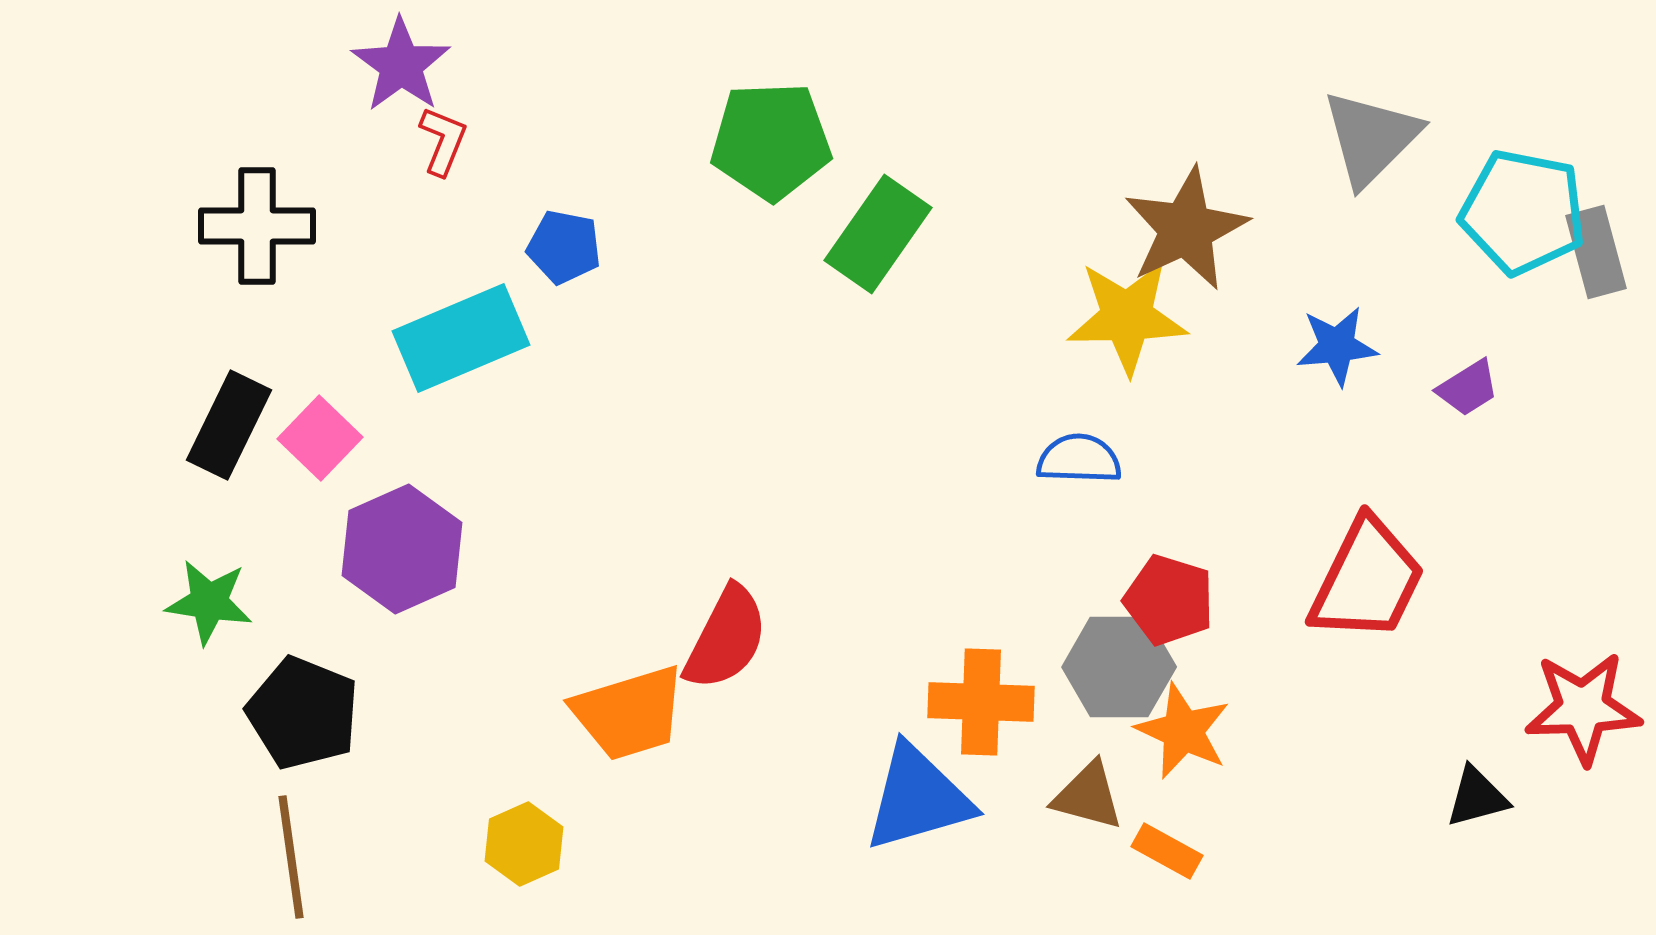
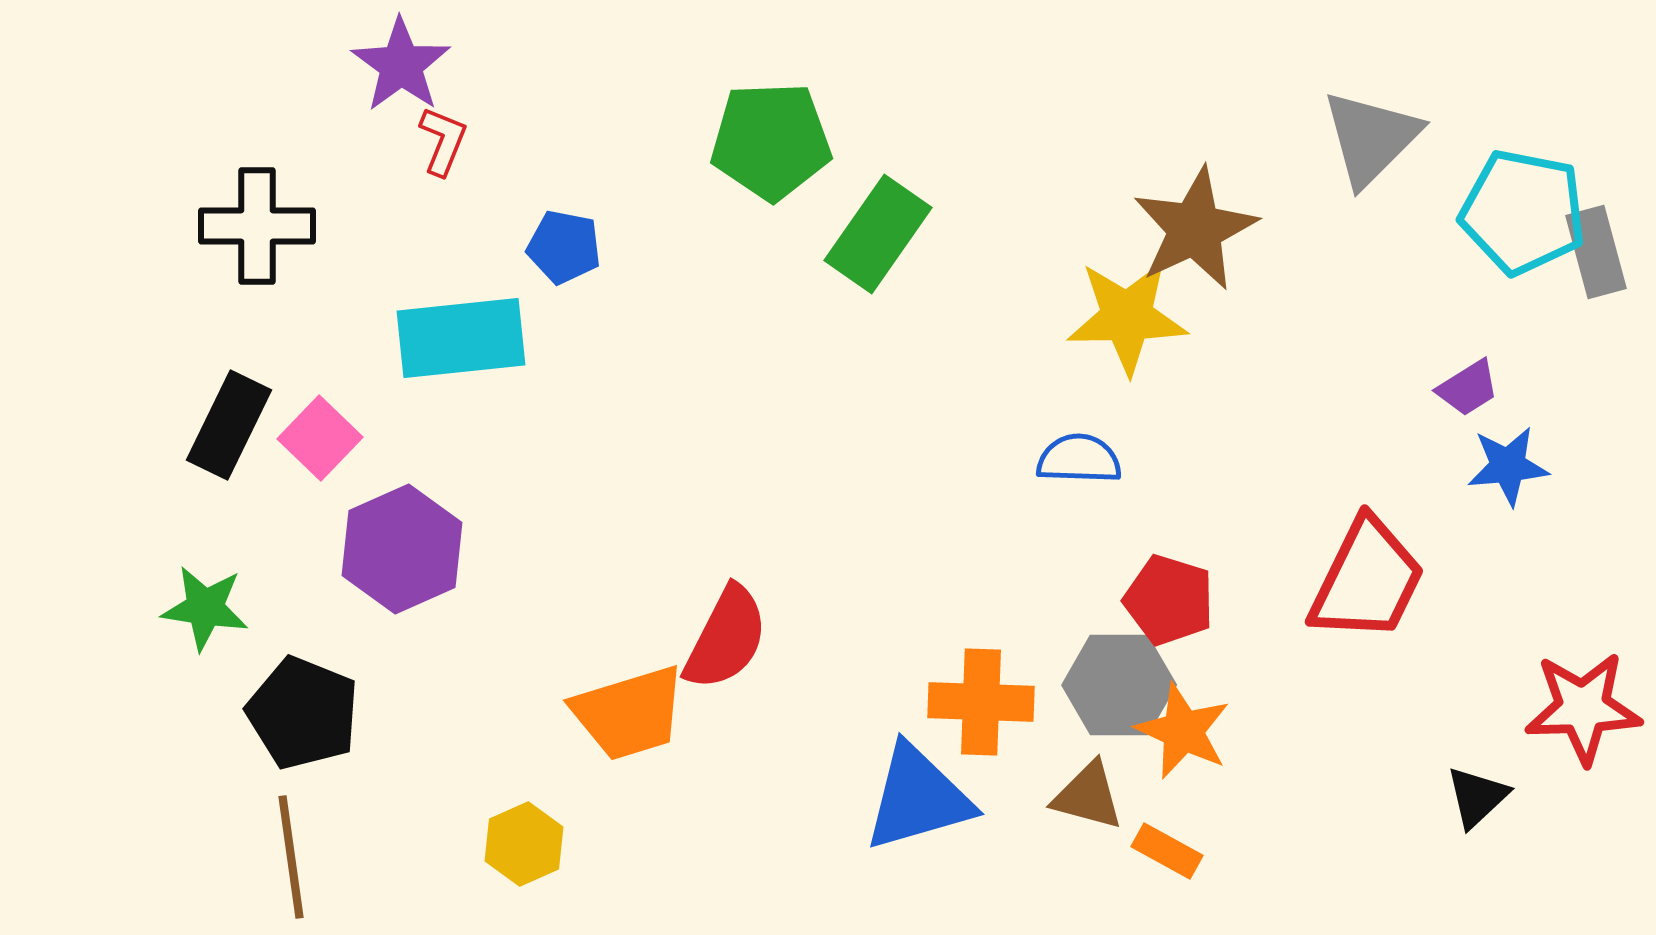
brown star: moved 9 px right
cyan rectangle: rotated 17 degrees clockwise
blue star: moved 171 px right, 120 px down
green star: moved 4 px left, 6 px down
gray hexagon: moved 18 px down
black triangle: rotated 28 degrees counterclockwise
